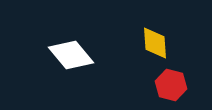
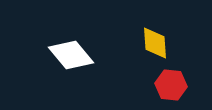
red hexagon: rotated 8 degrees counterclockwise
